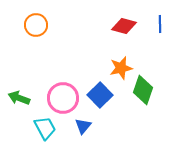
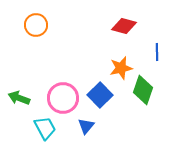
blue line: moved 3 px left, 28 px down
blue triangle: moved 3 px right
